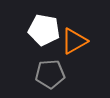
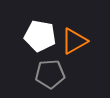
white pentagon: moved 4 px left, 6 px down
